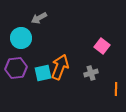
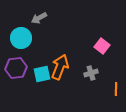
cyan square: moved 1 px left, 1 px down
